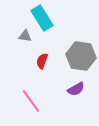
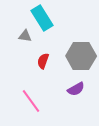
gray hexagon: rotated 8 degrees counterclockwise
red semicircle: moved 1 px right
